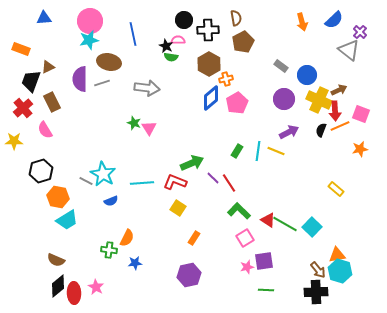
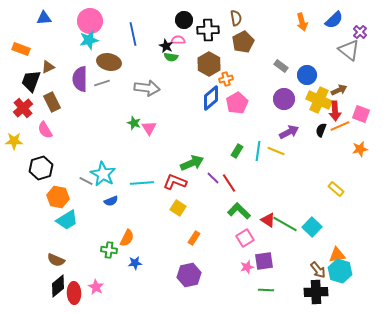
black hexagon at (41, 171): moved 3 px up
